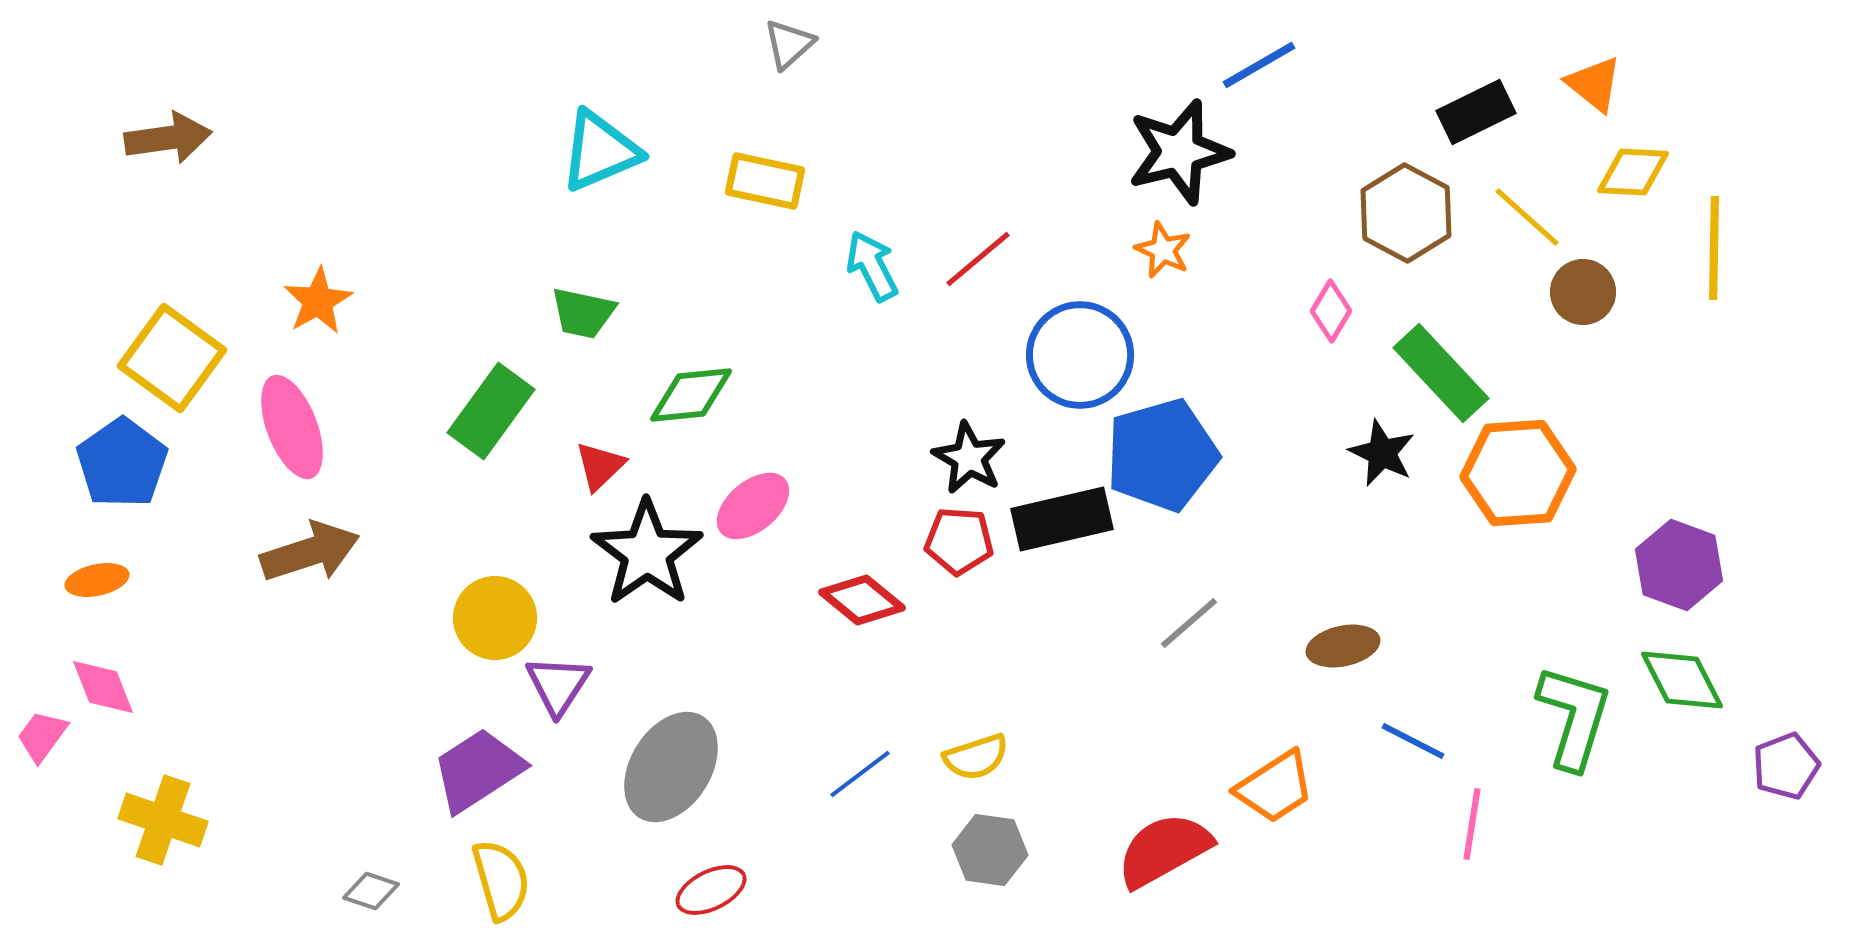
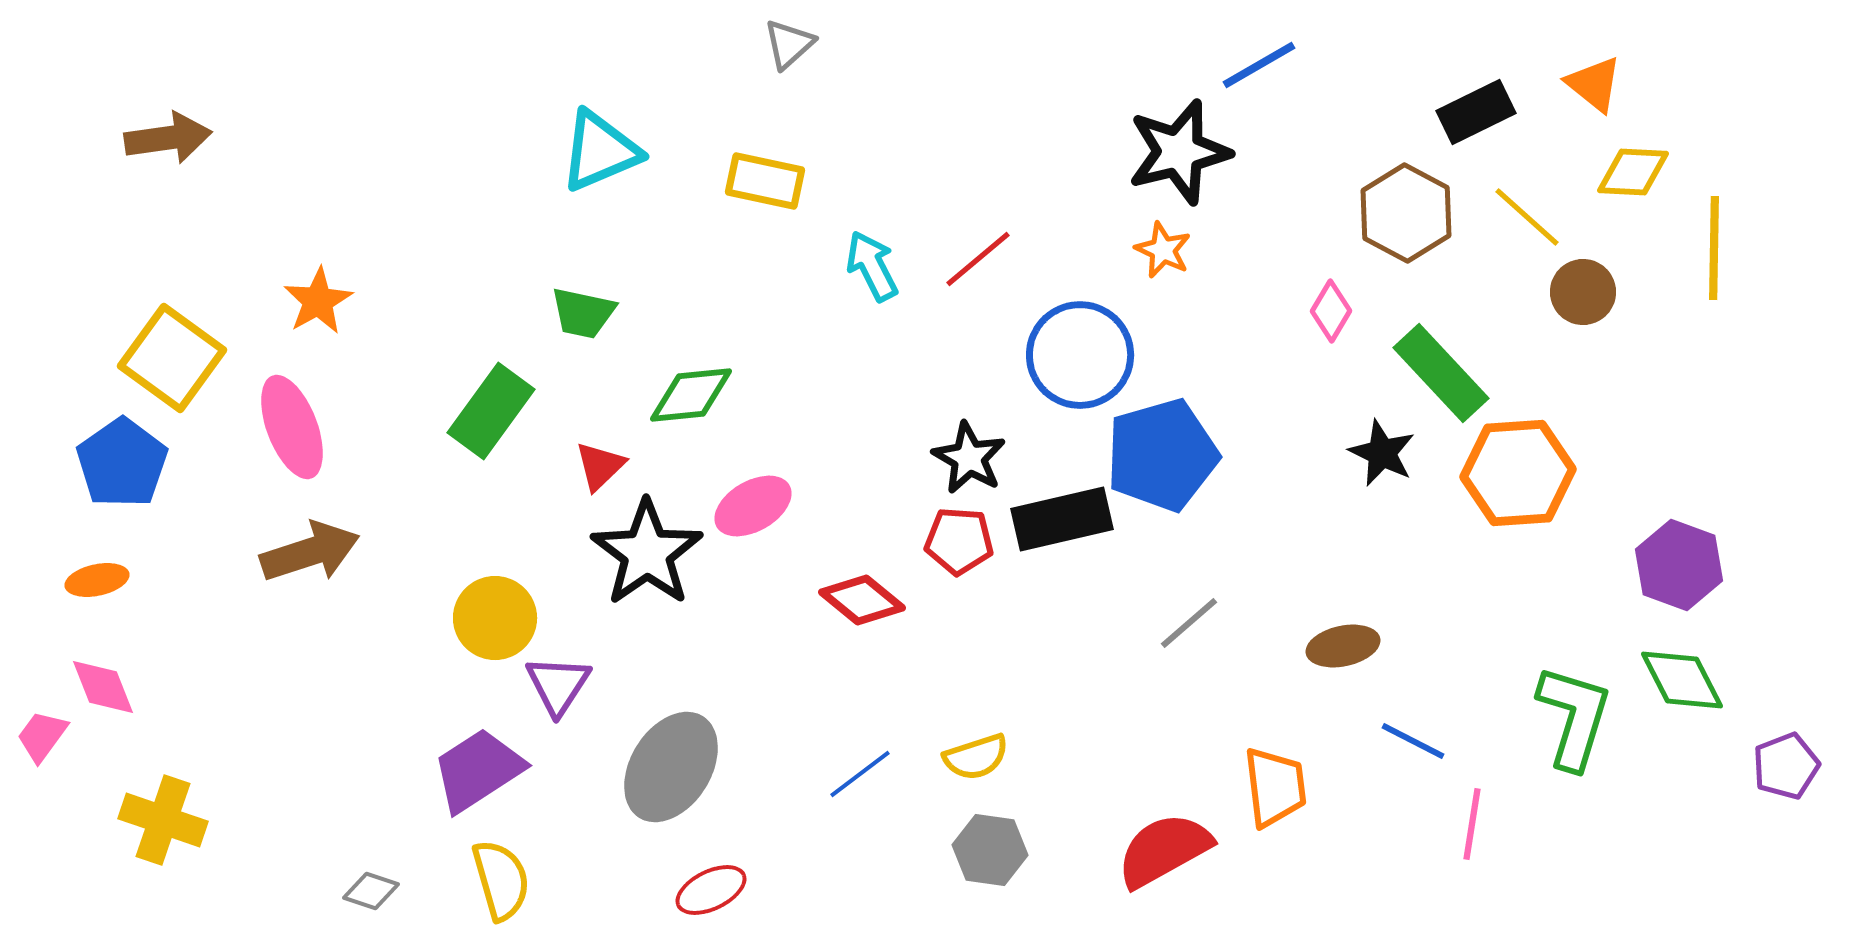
pink ellipse at (753, 506): rotated 10 degrees clockwise
orange trapezoid at (1275, 787): rotated 64 degrees counterclockwise
